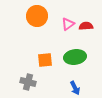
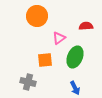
pink triangle: moved 9 px left, 14 px down
green ellipse: rotated 60 degrees counterclockwise
